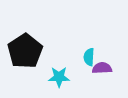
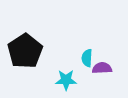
cyan semicircle: moved 2 px left, 1 px down
cyan star: moved 7 px right, 3 px down
